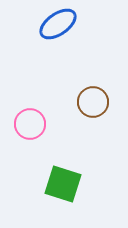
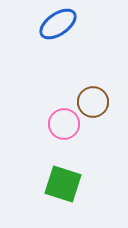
pink circle: moved 34 px right
